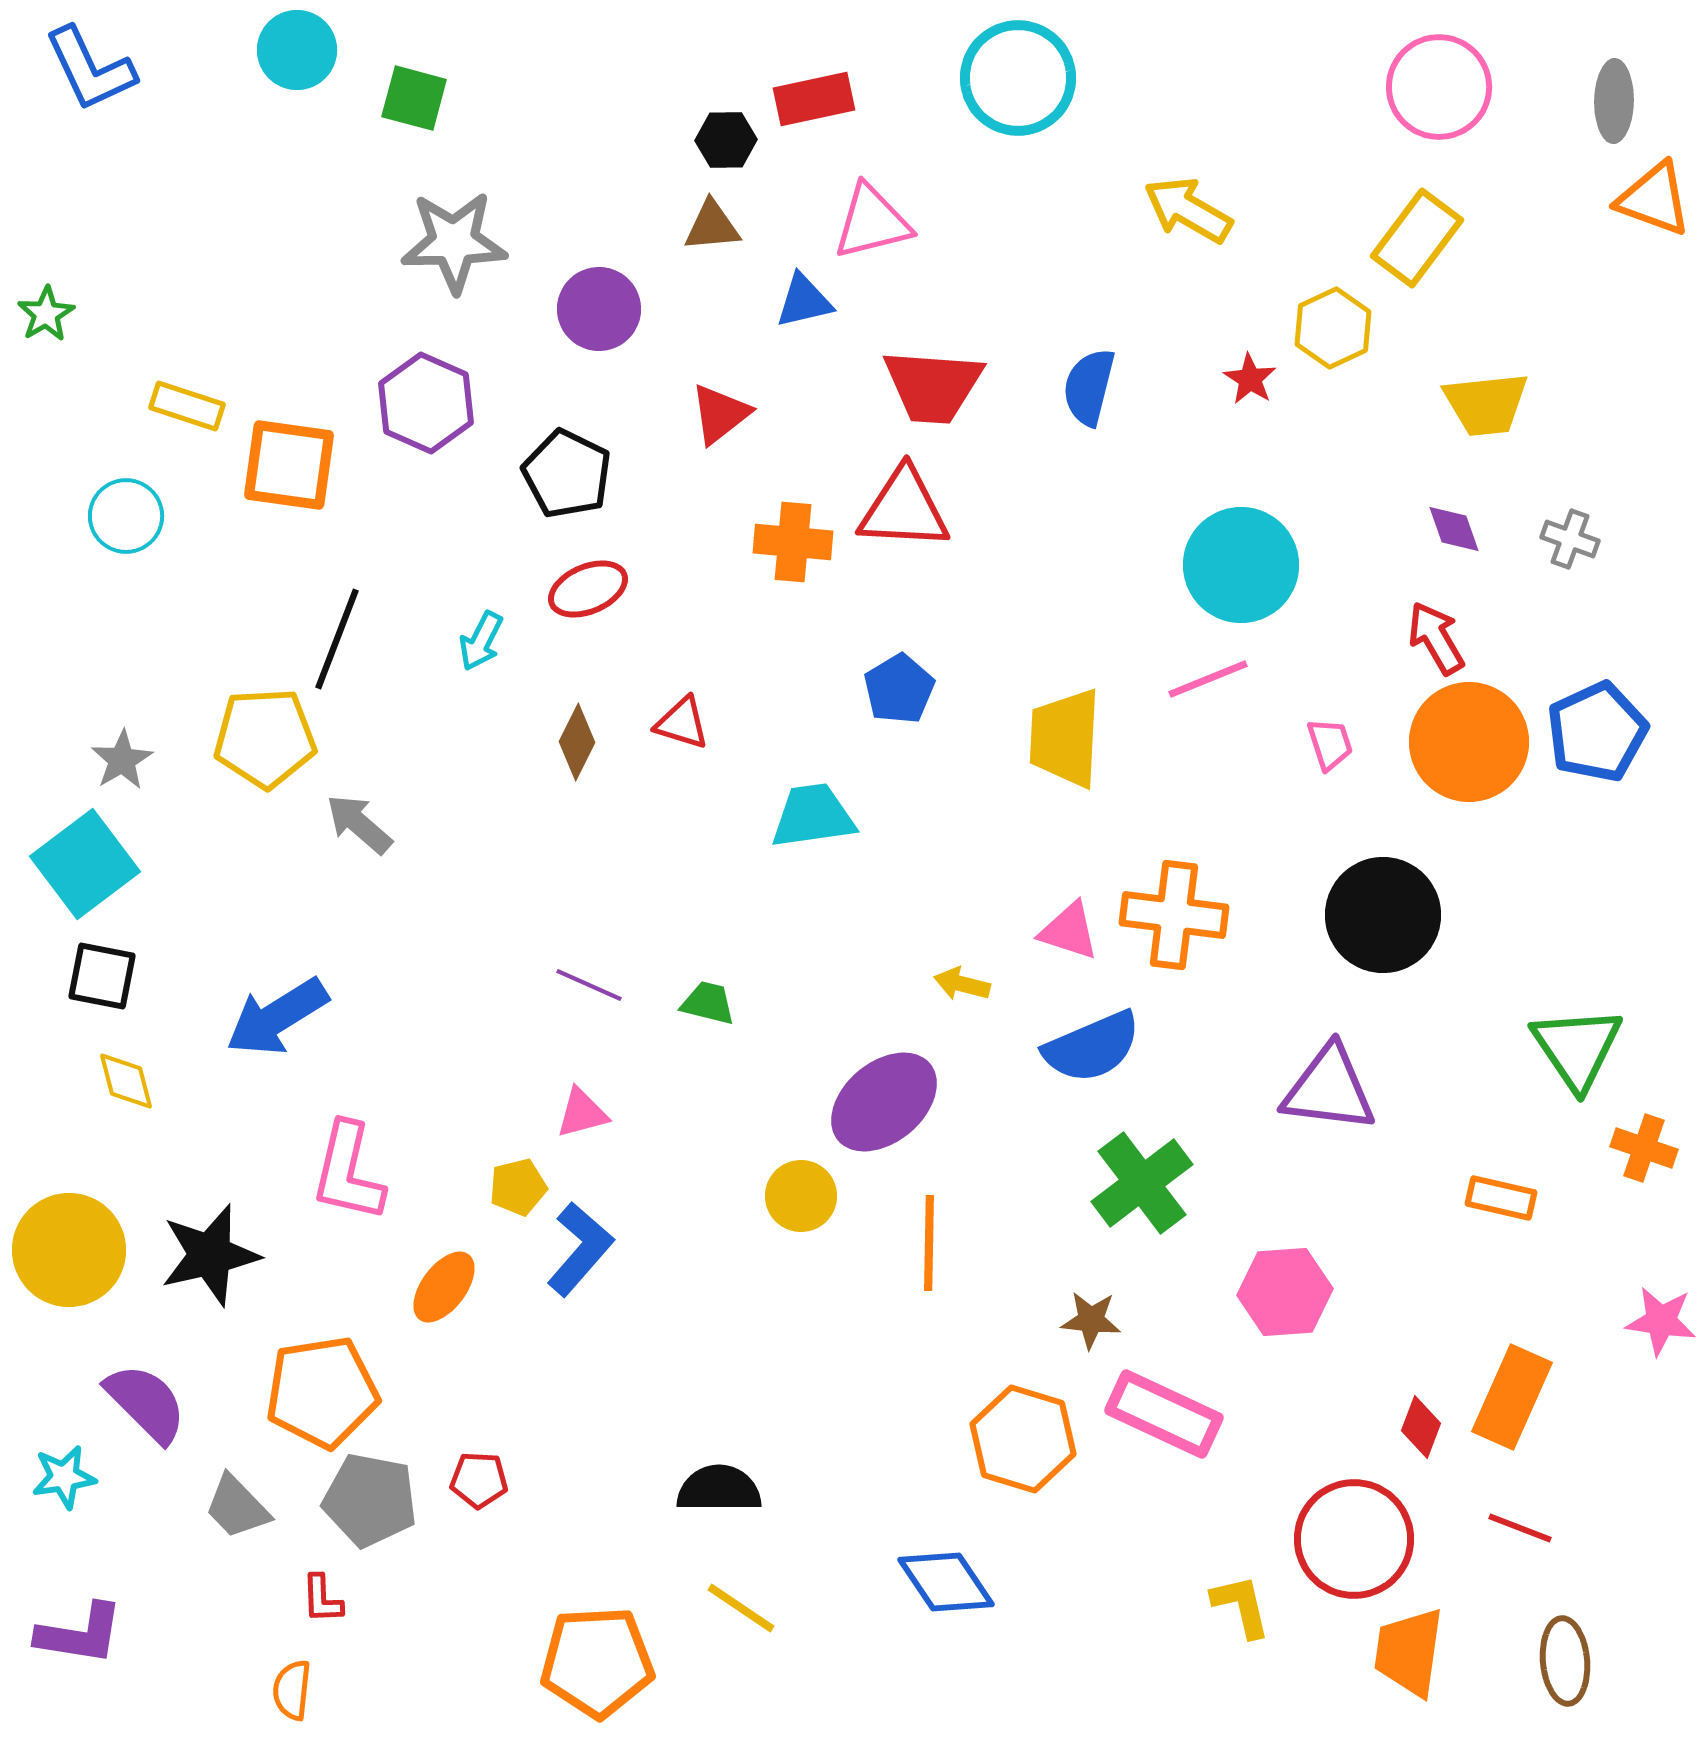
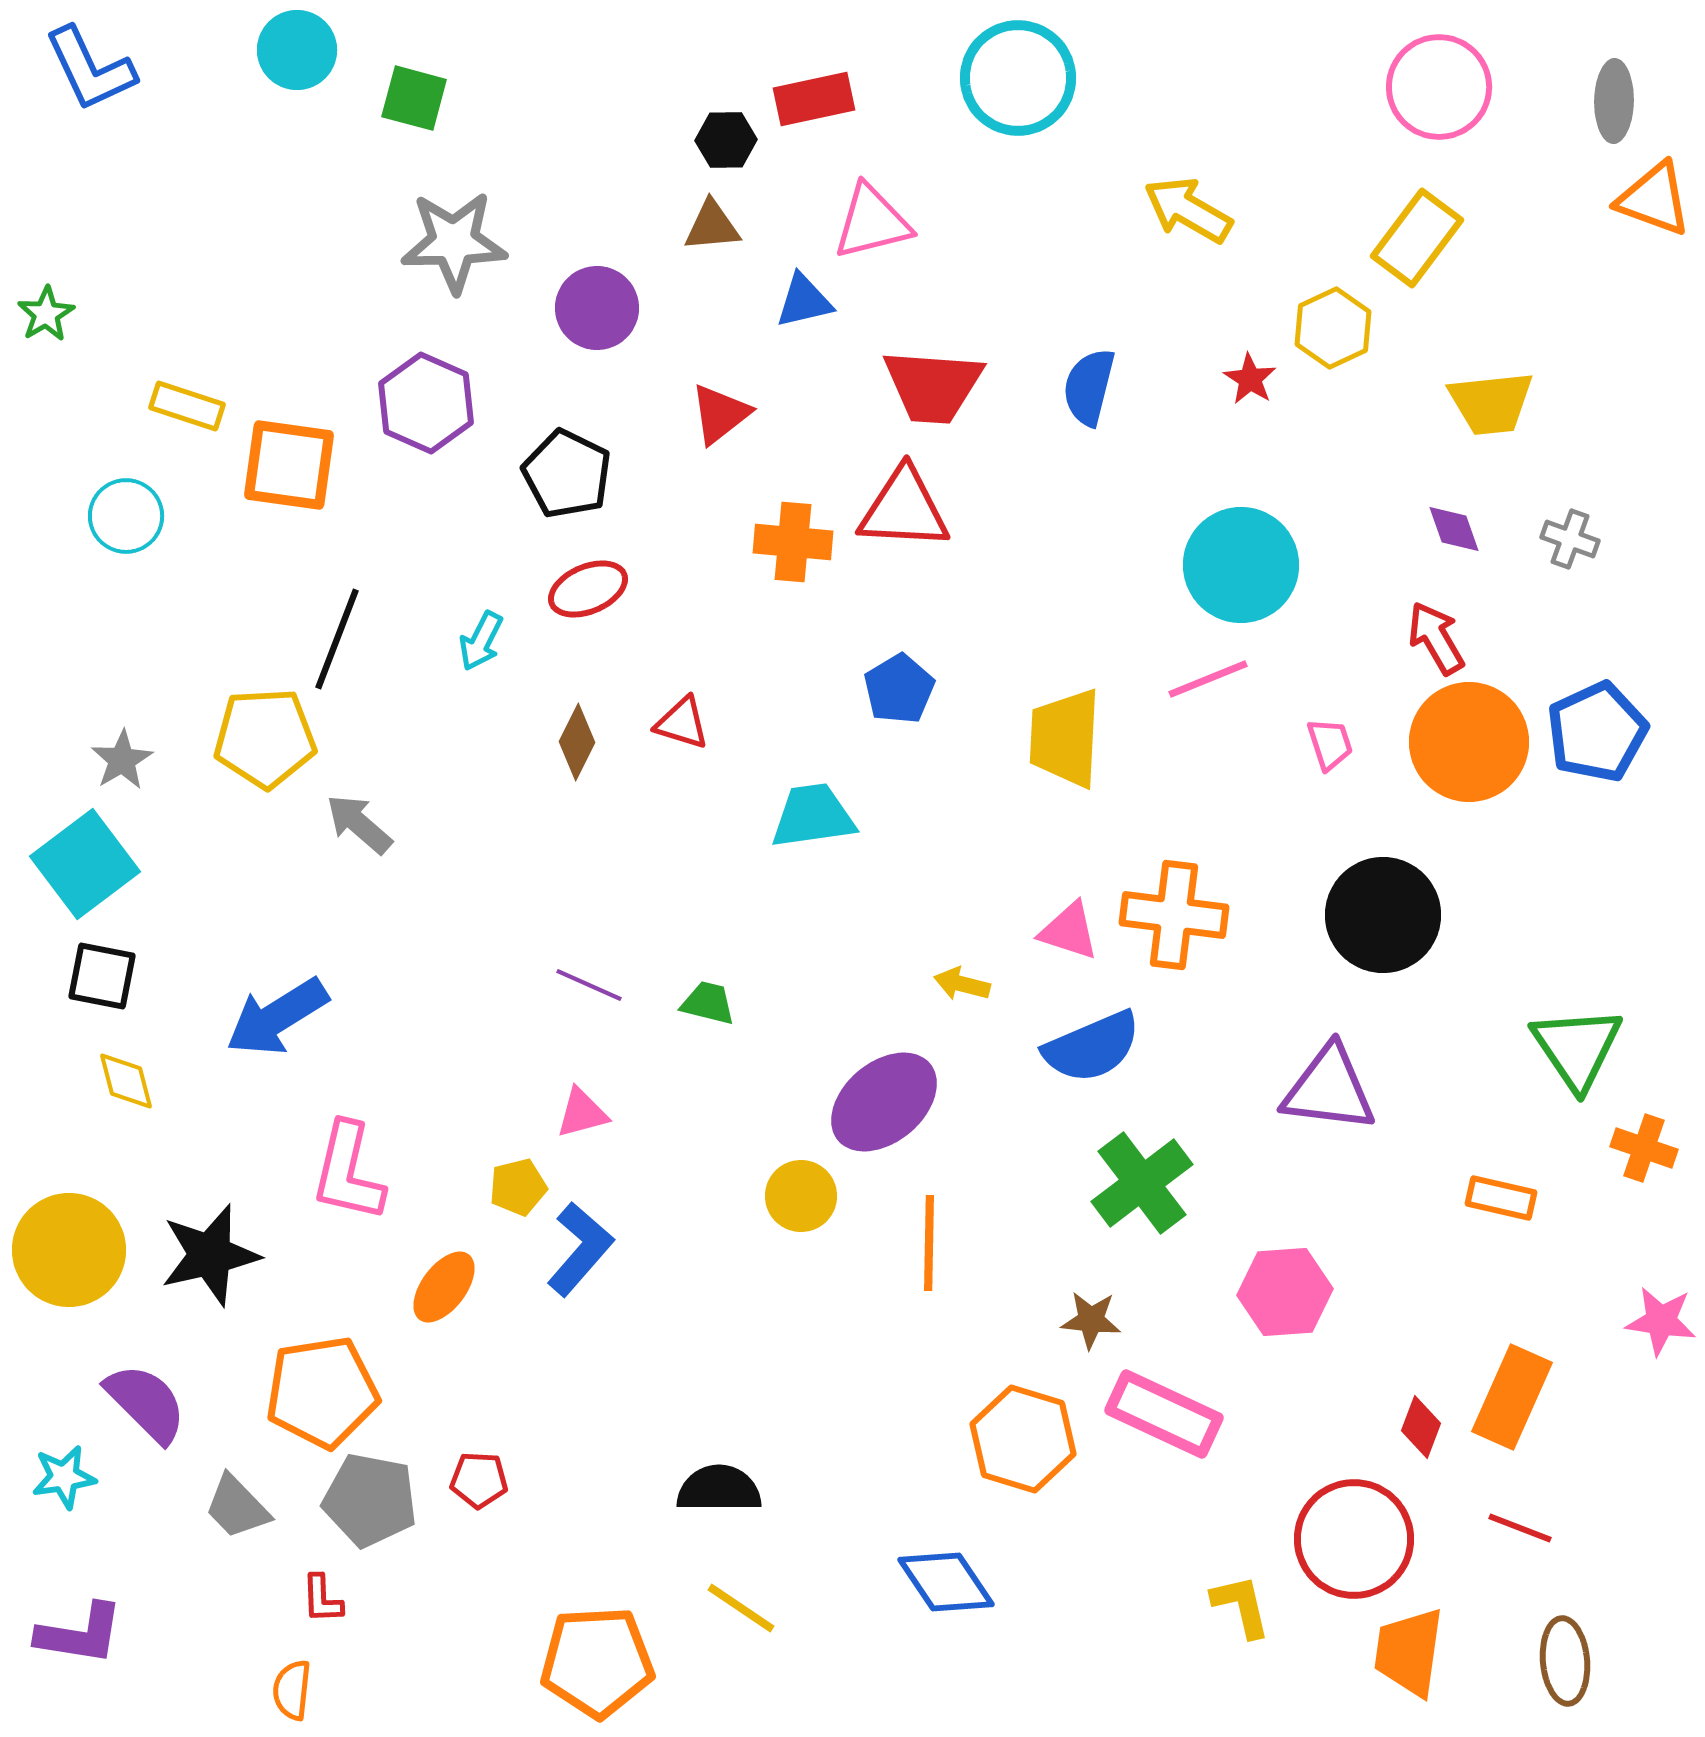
purple circle at (599, 309): moved 2 px left, 1 px up
yellow trapezoid at (1486, 404): moved 5 px right, 1 px up
